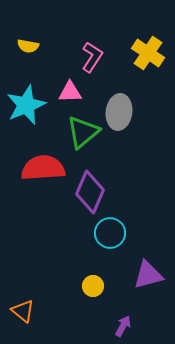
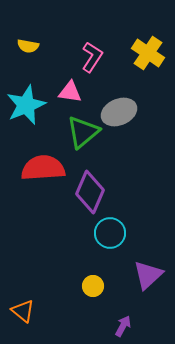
pink triangle: rotated 10 degrees clockwise
gray ellipse: rotated 60 degrees clockwise
purple triangle: rotated 28 degrees counterclockwise
